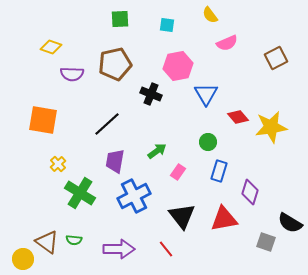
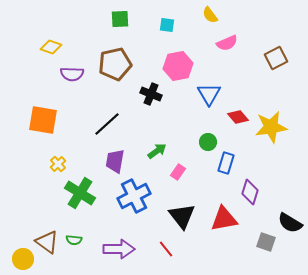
blue triangle: moved 3 px right
blue rectangle: moved 7 px right, 8 px up
